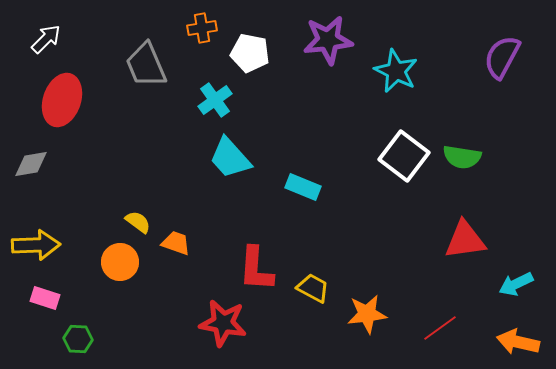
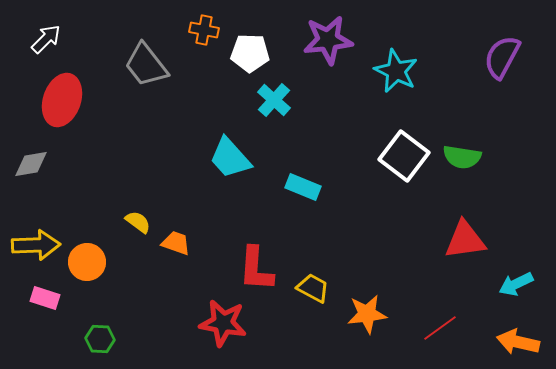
orange cross: moved 2 px right, 2 px down; rotated 20 degrees clockwise
white pentagon: rotated 9 degrees counterclockwise
gray trapezoid: rotated 15 degrees counterclockwise
cyan cross: moved 59 px right; rotated 12 degrees counterclockwise
orange circle: moved 33 px left
green hexagon: moved 22 px right
